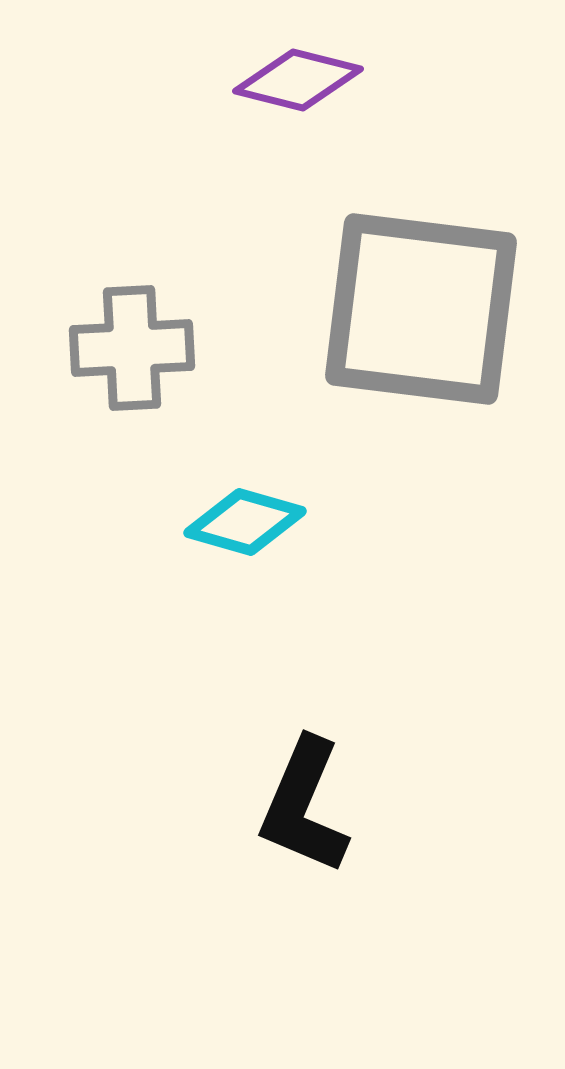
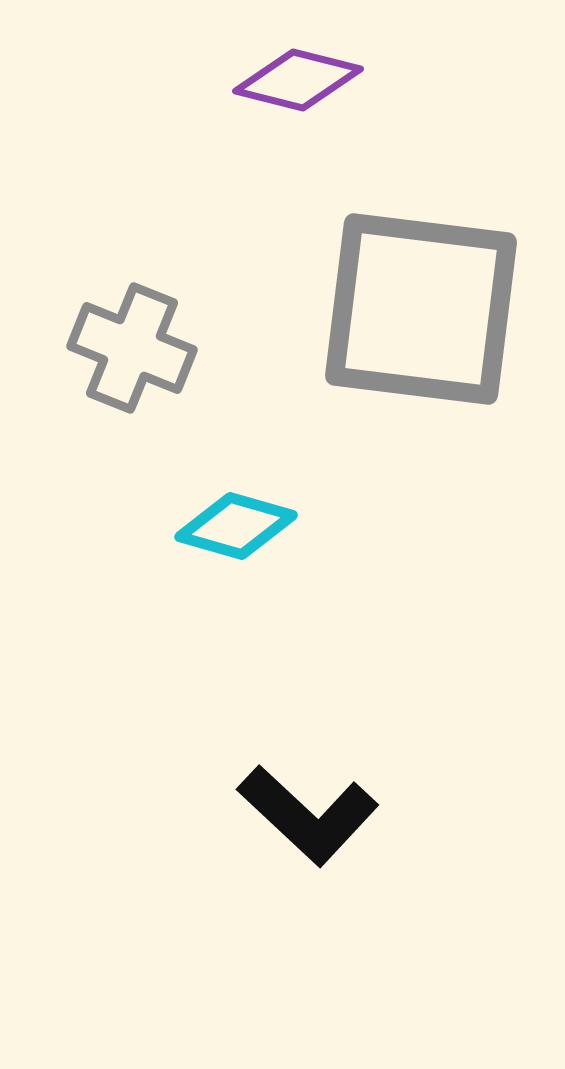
gray cross: rotated 25 degrees clockwise
cyan diamond: moved 9 px left, 4 px down
black L-shape: moved 4 px right, 9 px down; rotated 70 degrees counterclockwise
